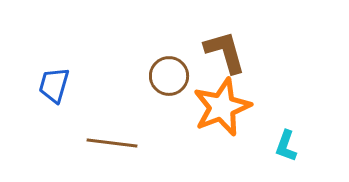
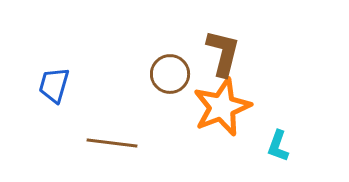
brown L-shape: moved 2 px left, 1 px down; rotated 30 degrees clockwise
brown circle: moved 1 px right, 2 px up
cyan L-shape: moved 8 px left
